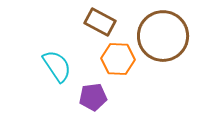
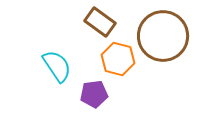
brown rectangle: rotated 8 degrees clockwise
orange hexagon: rotated 12 degrees clockwise
purple pentagon: moved 1 px right, 3 px up
